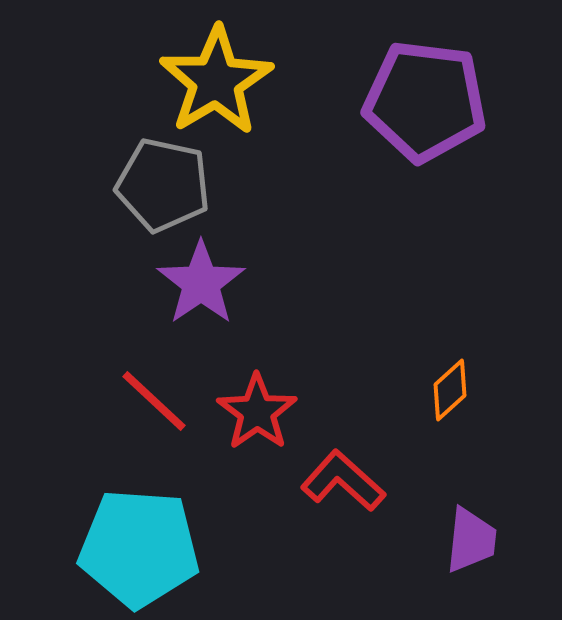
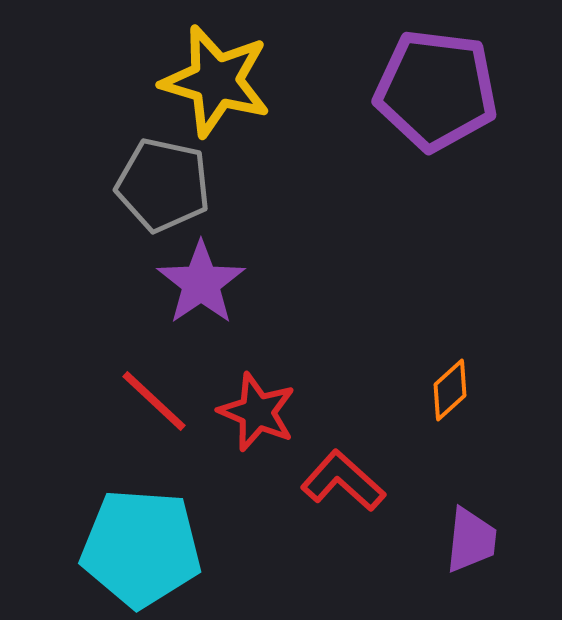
yellow star: rotated 25 degrees counterclockwise
purple pentagon: moved 11 px right, 11 px up
red star: rotated 14 degrees counterclockwise
cyan pentagon: moved 2 px right
